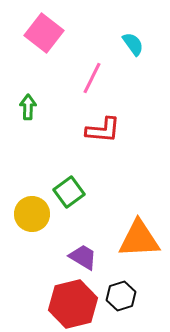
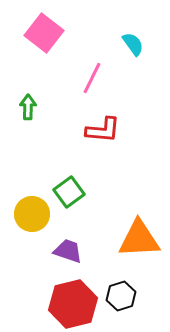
purple trapezoid: moved 15 px left, 6 px up; rotated 12 degrees counterclockwise
